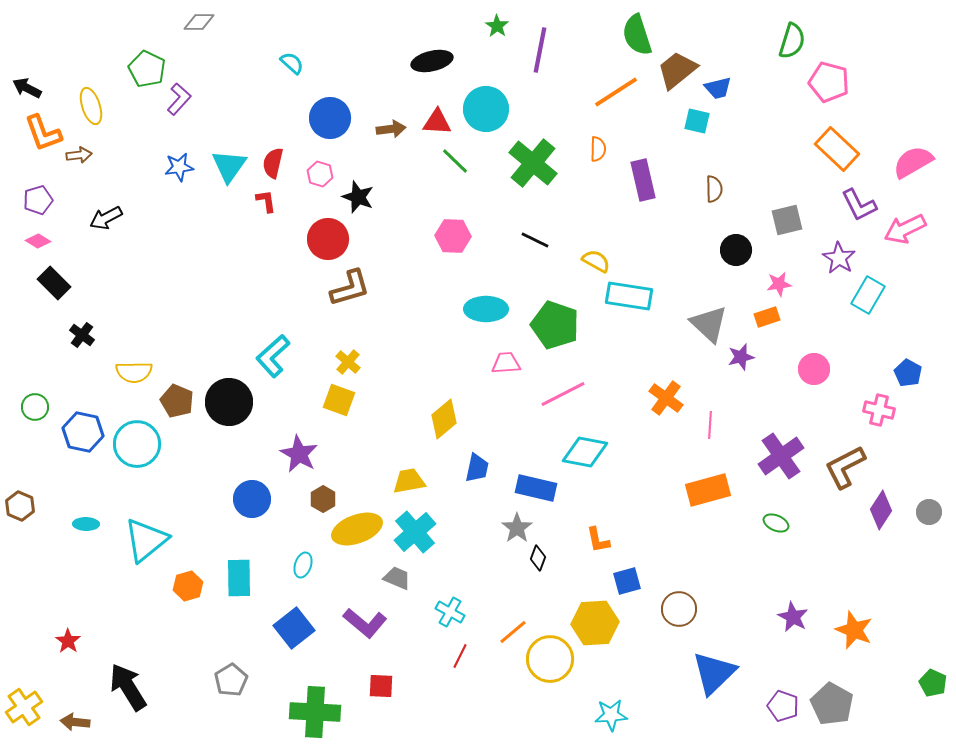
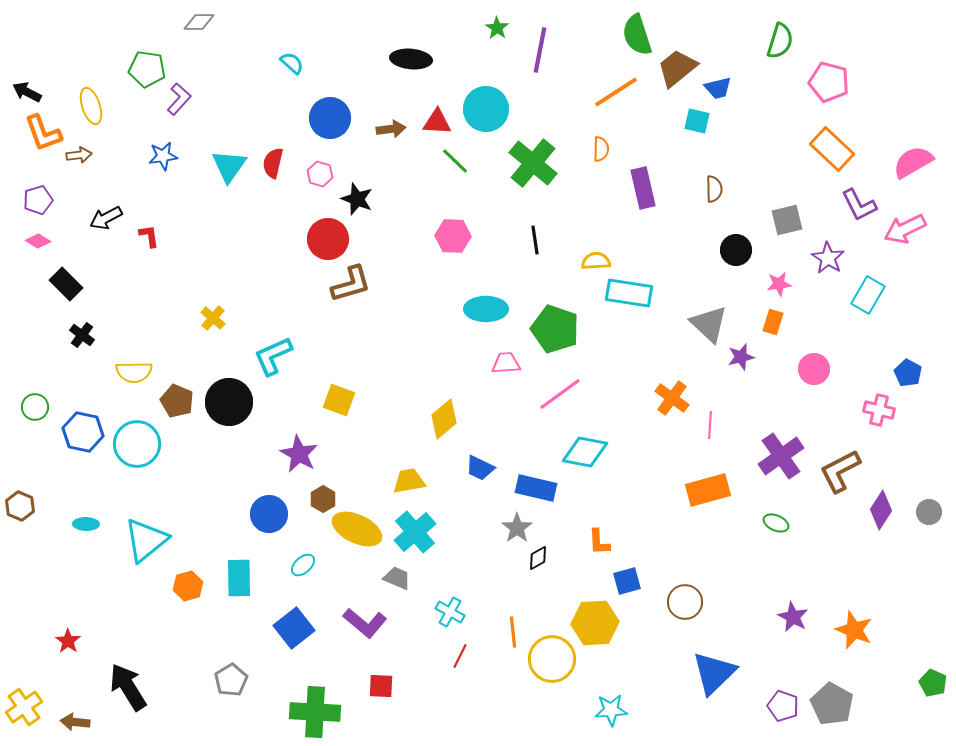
green star at (497, 26): moved 2 px down
green semicircle at (792, 41): moved 12 px left
black ellipse at (432, 61): moved 21 px left, 2 px up; rotated 18 degrees clockwise
green pentagon at (147, 69): rotated 18 degrees counterclockwise
brown trapezoid at (677, 70): moved 2 px up
black arrow at (27, 88): moved 4 px down
orange semicircle at (598, 149): moved 3 px right
orange rectangle at (837, 149): moved 5 px left
blue star at (179, 167): moved 16 px left, 11 px up
purple rectangle at (643, 180): moved 8 px down
black star at (358, 197): moved 1 px left, 2 px down
red L-shape at (266, 201): moved 117 px left, 35 px down
black line at (535, 240): rotated 56 degrees clockwise
purple star at (839, 258): moved 11 px left
yellow semicircle at (596, 261): rotated 32 degrees counterclockwise
black rectangle at (54, 283): moved 12 px right, 1 px down
brown L-shape at (350, 288): moved 1 px right, 4 px up
cyan rectangle at (629, 296): moved 3 px up
orange rectangle at (767, 317): moved 6 px right, 5 px down; rotated 55 degrees counterclockwise
green pentagon at (555, 325): moved 4 px down
cyan L-shape at (273, 356): rotated 18 degrees clockwise
yellow cross at (348, 362): moved 135 px left, 44 px up
pink line at (563, 394): moved 3 px left; rotated 9 degrees counterclockwise
orange cross at (666, 398): moved 6 px right
brown L-shape at (845, 467): moved 5 px left, 4 px down
blue trapezoid at (477, 468): moved 3 px right; rotated 104 degrees clockwise
blue circle at (252, 499): moved 17 px right, 15 px down
yellow ellipse at (357, 529): rotated 45 degrees clockwise
orange L-shape at (598, 540): moved 1 px right, 2 px down; rotated 8 degrees clockwise
black diamond at (538, 558): rotated 40 degrees clockwise
cyan ellipse at (303, 565): rotated 30 degrees clockwise
brown circle at (679, 609): moved 6 px right, 7 px up
orange line at (513, 632): rotated 56 degrees counterclockwise
yellow circle at (550, 659): moved 2 px right
cyan star at (611, 715): moved 5 px up
